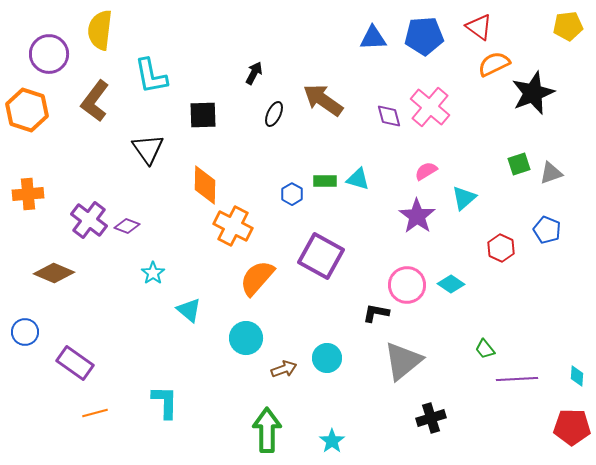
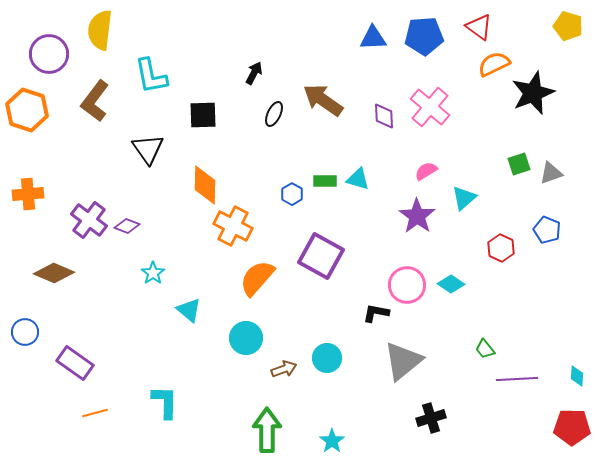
yellow pentagon at (568, 26): rotated 24 degrees clockwise
purple diamond at (389, 116): moved 5 px left; rotated 12 degrees clockwise
